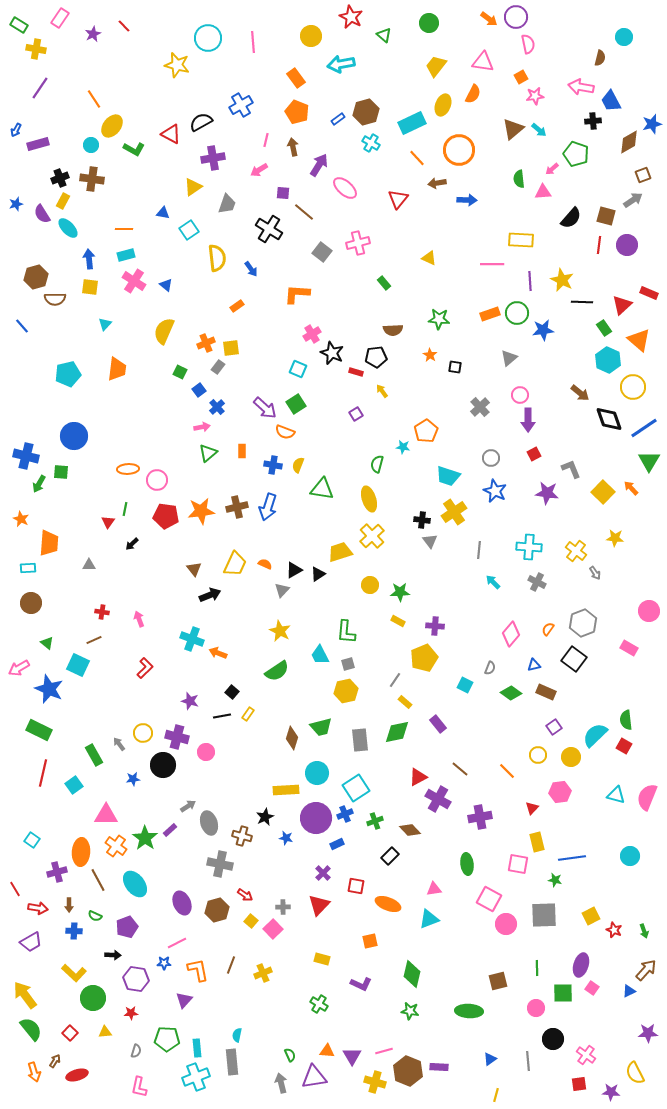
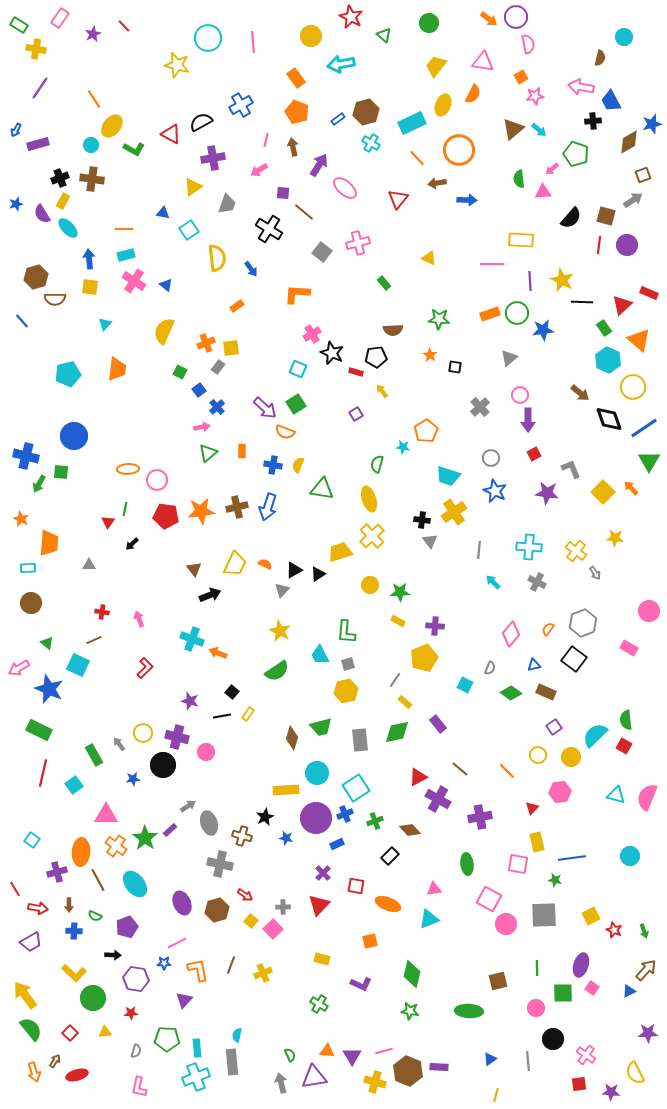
blue line at (22, 326): moved 5 px up
